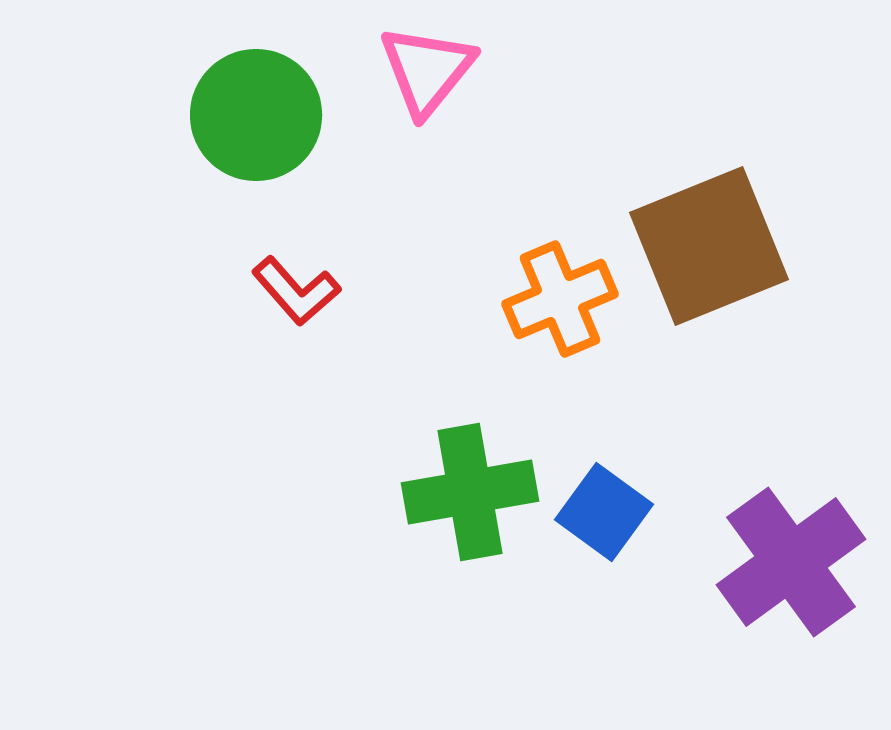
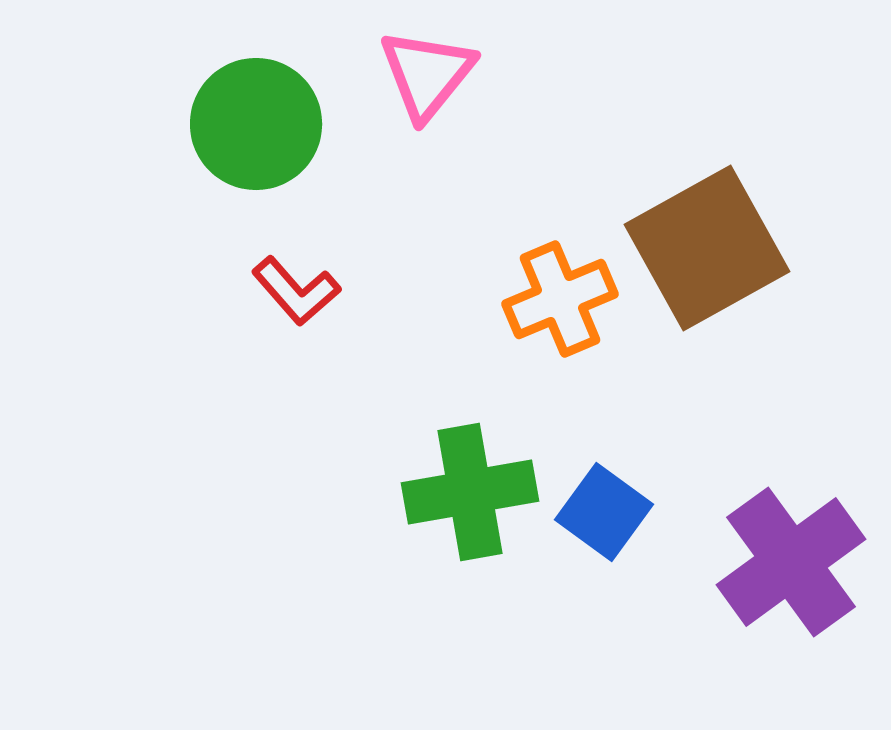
pink triangle: moved 4 px down
green circle: moved 9 px down
brown square: moved 2 px left, 2 px down; rotated 7 degrees counterclockwise
